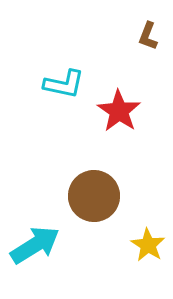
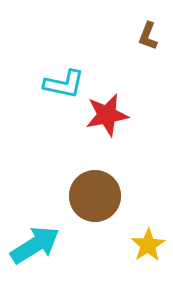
red star: moved 12 px left, 4 px down; rotated 27 degrees clockwise
brown circle: moved 1 px right
yellow star: rotated 8 degrees clockwise
